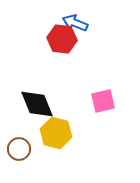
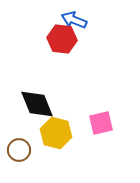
blue arrow: moved 1 px left, 3 px up
pink square: moved 2 px left, 22 px down
brown circle: moved 1 px down
